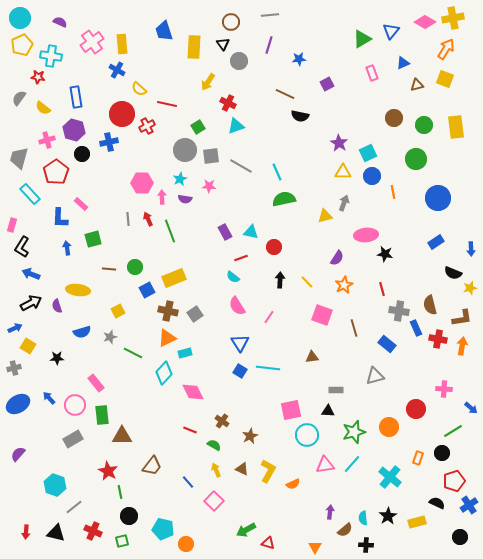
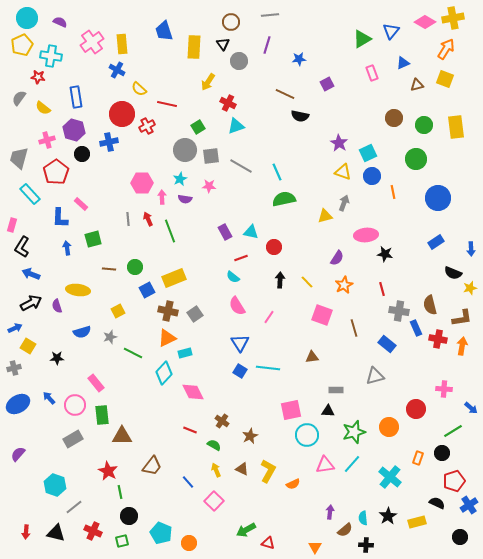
cyan circle at (20, 18): moved 7 px right
purple line at (269, 45): moved 2 px left
yellow triangle at (343, 172): rotated 18 degrees clockwise
cyan pentagon at (163, 529): moved 2 px left, 4 px down; rotated 10 degrees clockwise
orange circle at (186, 544): moved 3 px right, 1 px up
